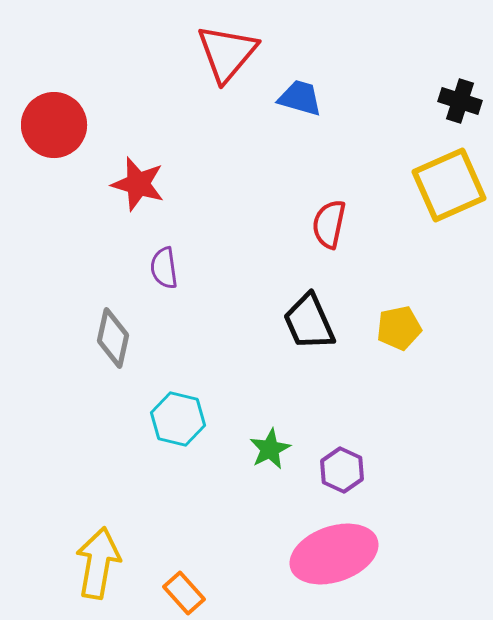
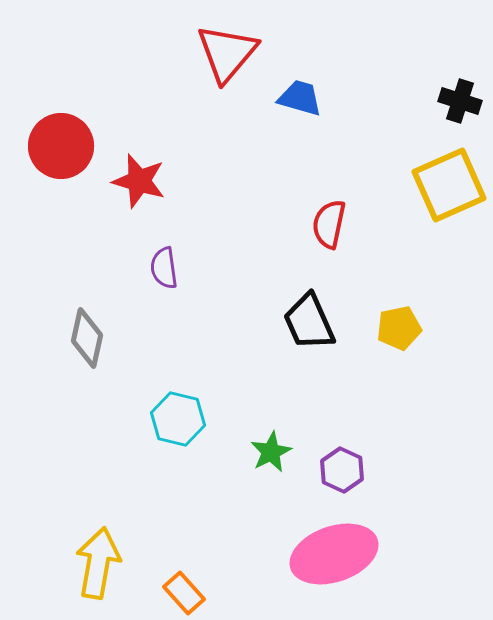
red circle: moved 7 px right, 21 px down
red star: moved 1 px right, 3 px up
gray diamond: moved 26 px left
green star: moved 1 px right, 3 px down
